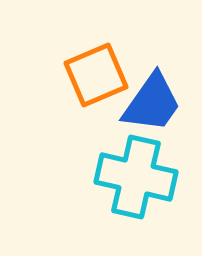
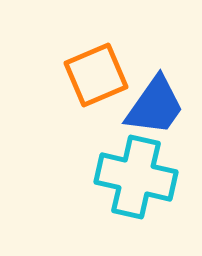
blue trapezoid: moved 3 px right, 3 px down
